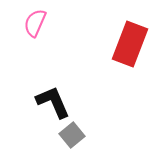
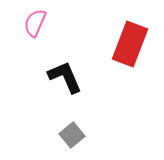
black L-shape: moved 12 px right, 25 px up
